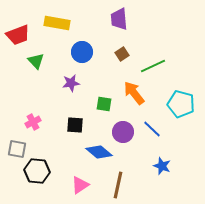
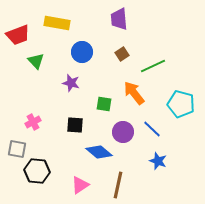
purple star: rotated 24 degrees clockwise
blue star: moved 4 px left, 5 px up
